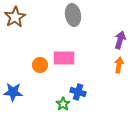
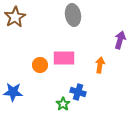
orange arrow: moved 19 px left
